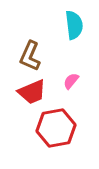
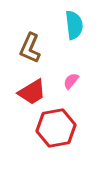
brown L-shape: moved 8 px up
red trapezoid: rotated 8 degrees counterclockwise
